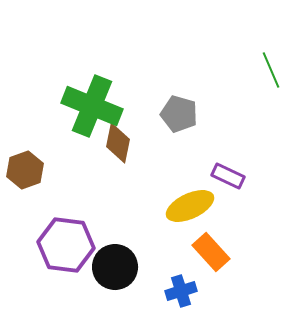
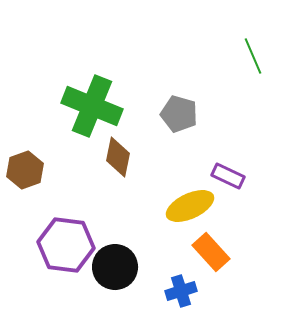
green line: moved 18 px left, 14 px up
brown diamond: moved 14 px down
